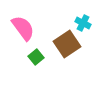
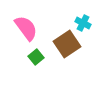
pink semicircle: moved 3 px right
